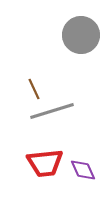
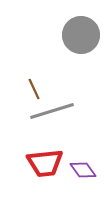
purple diamond: rotated 12 degrees counterclockwise
